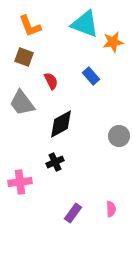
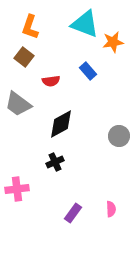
orange L-shape: moved 1 px down; rotated 40 degrees clockwise
brown square: rotated 18 degrees clockwise
blue rectangle: moved 3 px left, 5 px up
red semicircle: rotated 108 degrees clockwise
gray trapezoid: moved 4 px left, 1 px down; rotated 16 degrees counterclockwise
pink cross: moved 3 px left, 7 px down
